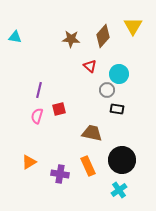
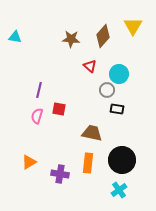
red square: rotated 24 degrees clockwise
orange rectangle: moved 3 px up; rotated 30 degrees clockwise
